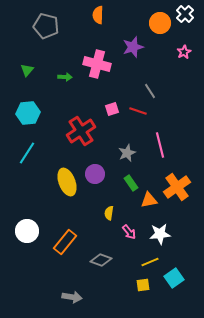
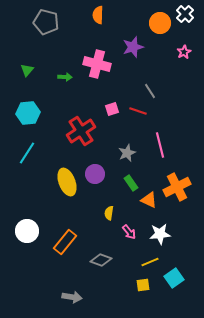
gray pentagon: moved 4 px up
orange cross: rotated 8 degrees clockwise
orange triangle: rotated 36 degrees clockwise
